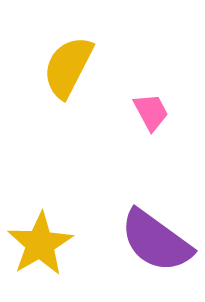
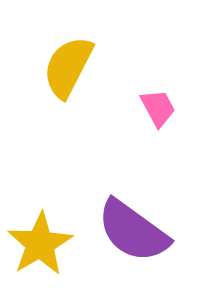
pink trapezoid: moved 7 px right, 4 px up
purple semicircle: moved 23 px left, 10 px up
